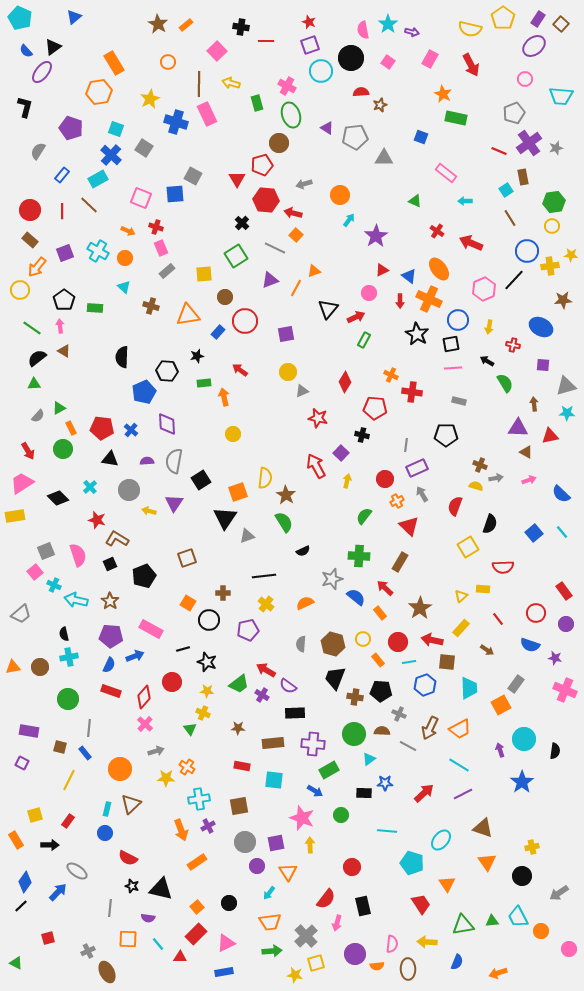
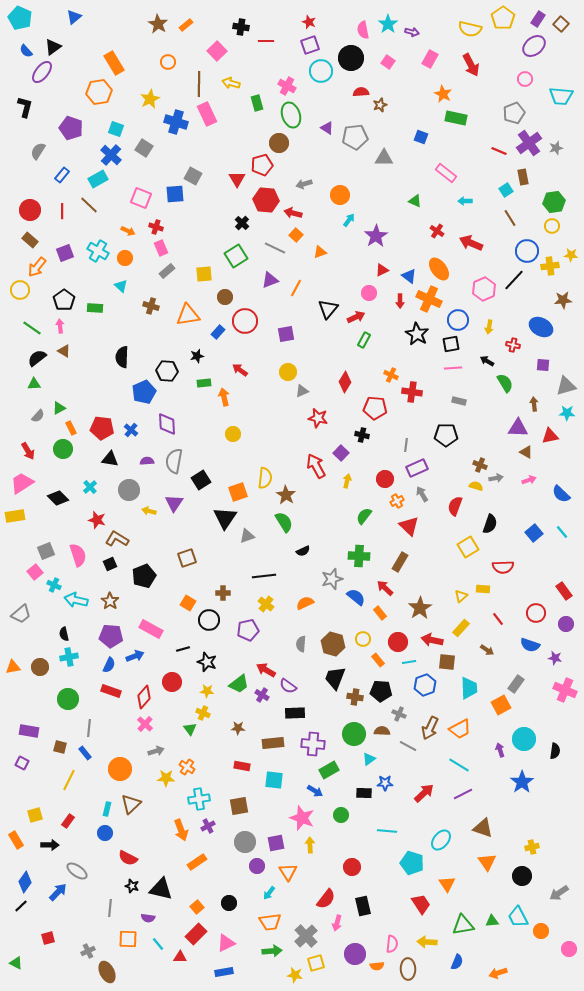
orange triangle at (314, 271): moved 6 px right, 19 px up
cyan triangle at (124, 287): moved 3 px left, 1 px up
